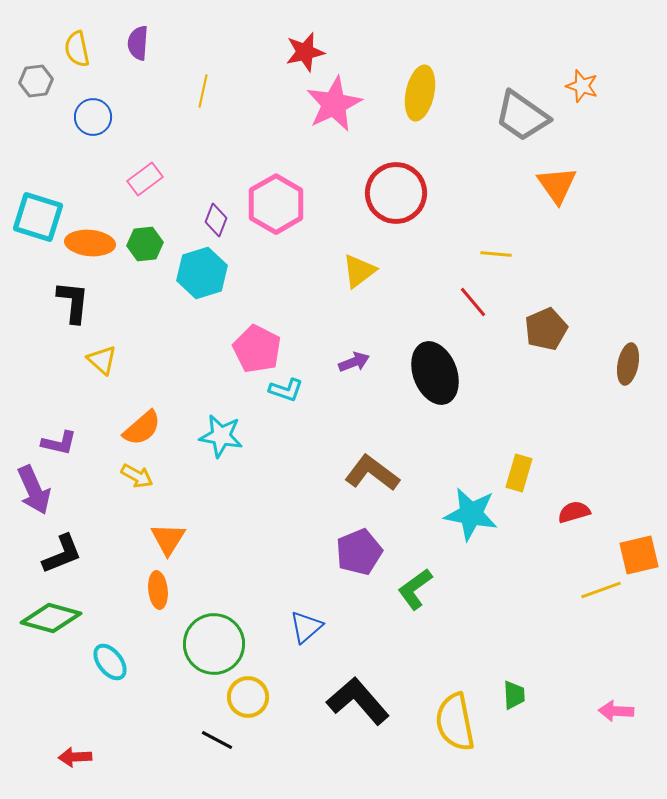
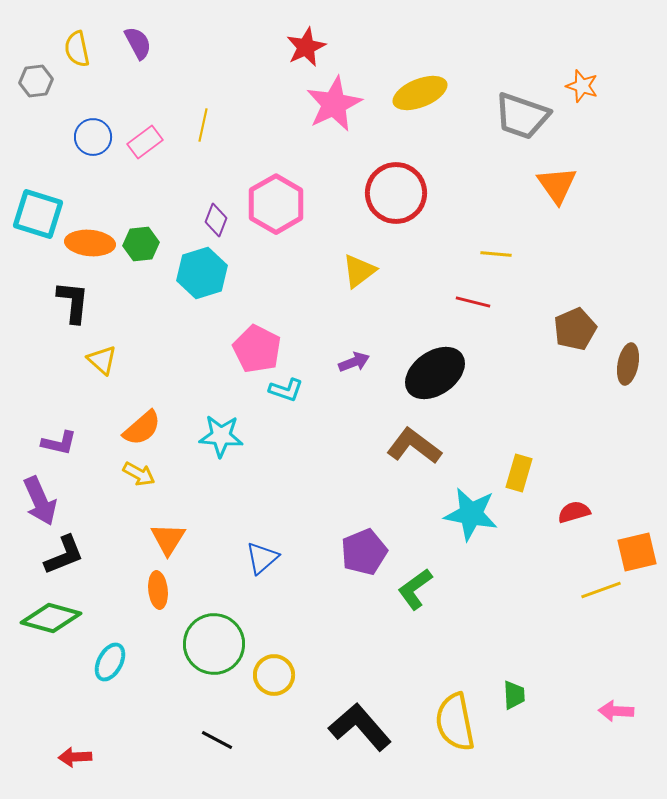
purple semicircle at (138, 43): rotated 148 degrees clockwise
red star at (305, 52): moved 1 px right, 5 px up; rotated 12 degrees counterclockwise
yellow line at (203, 91): moved 34 px down
yellow ellipse at (420, 93): rotated 56 degrees clockwise
gray trapezoid at (522, 116): rotated 16 degrees counterclockwise
blue circle at (93, 117): moved 20 px down
pink rectangle at (145, 179): moved 37 px up
cyan square at (38, 217): moved 3 px up
green hexagon at (145, 244): moved 4 px left
red line at (473, 302): rotated 36 degrees counterclockwise
brown pentagon at (546, 329): moved 29 px right
black ellipse at (435, 373): rotated 76 degrees clockwise
cyan star at (221, 436): rotated 6 degrees counterclockwise
brown L-shape at (372, 473): moved 42 px right, 27 px up
yellow arrow at (137, 476): moved 2 px right, 2 px up
purple arrow at (34, 490): moved 6 px right, 11 px down
purple pentagon at (359, 552): moved 5 px right
black L-shape at (62, 554): moved 2 px right, 1 px down
orange square at (639, 555): moved 2 px left, 3 px up
blue triangle at (306, 627): moved 44 px left, 69 px up
cyan ellipse at (110, 662): rotated 66 degrees clockwise
yellow circle at (248, 697): moved 26 px right, 22 px up
black L-shape at (358, 701): moved 2 px right, 26 px down
